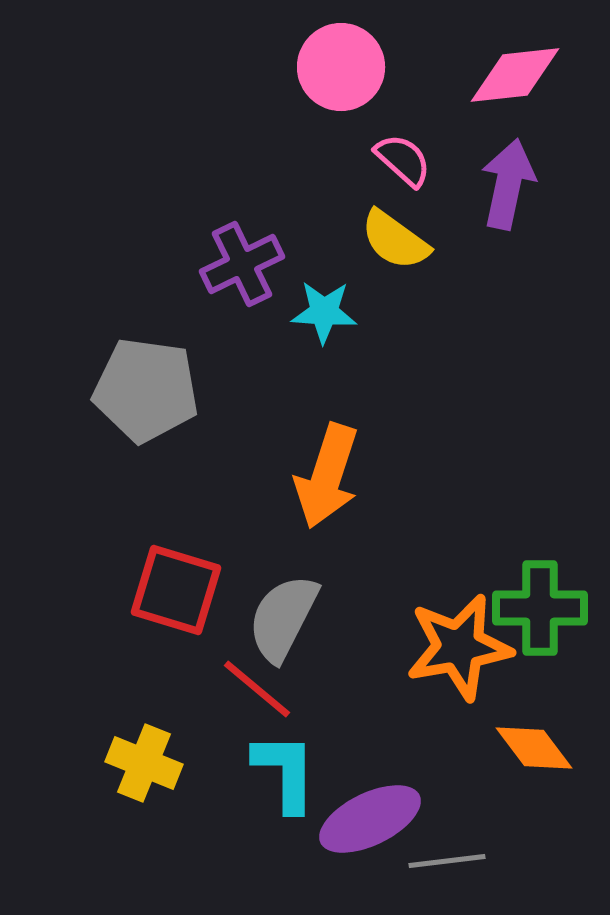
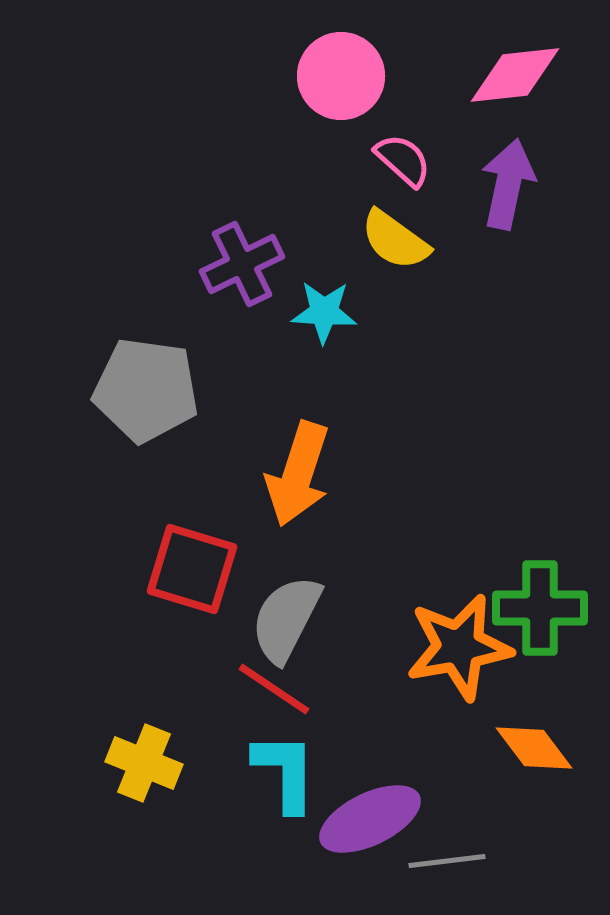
pink circle: moved 9 px down
orange arrow: moved 29 px left, 2 px up
red square: moved 16 px right, 21 px up
gray semicircle: moved 3 px right, 1 px down
red line: moved 17 px right; rotated 6 degrees counterclockwise
